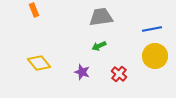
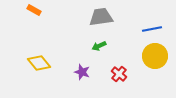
orange rectangle: rotated 40 degrees counterclockwise
